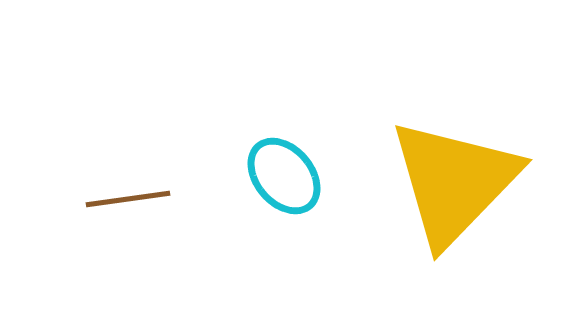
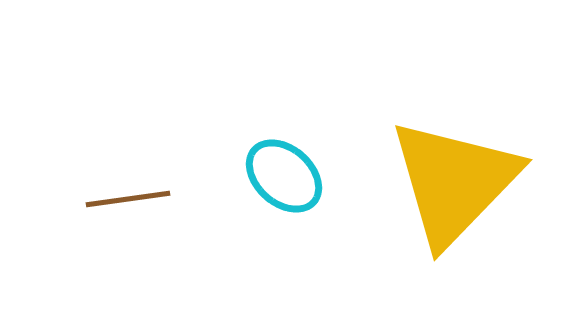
cyan ellipse: rotated 8 degrees counterclockwise
